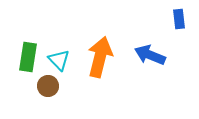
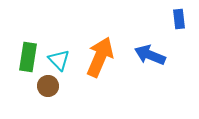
orange arrow: rotated 9 degrees clockwise
